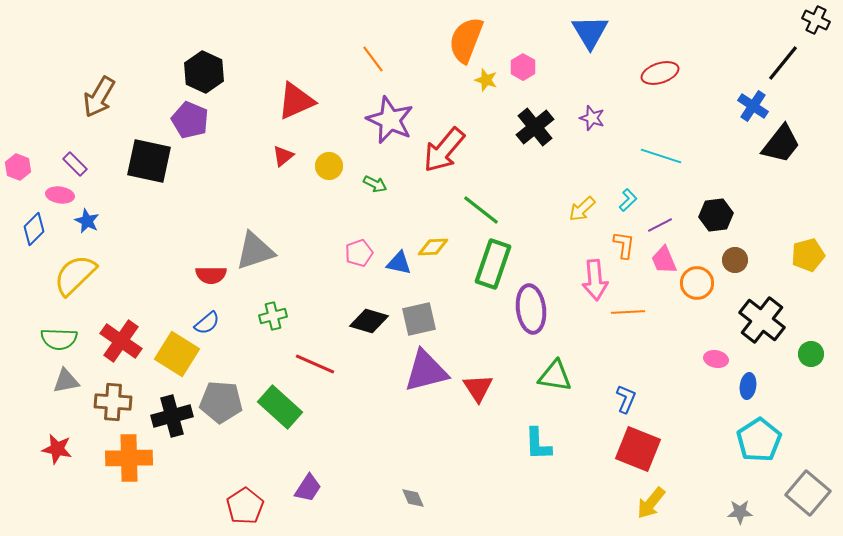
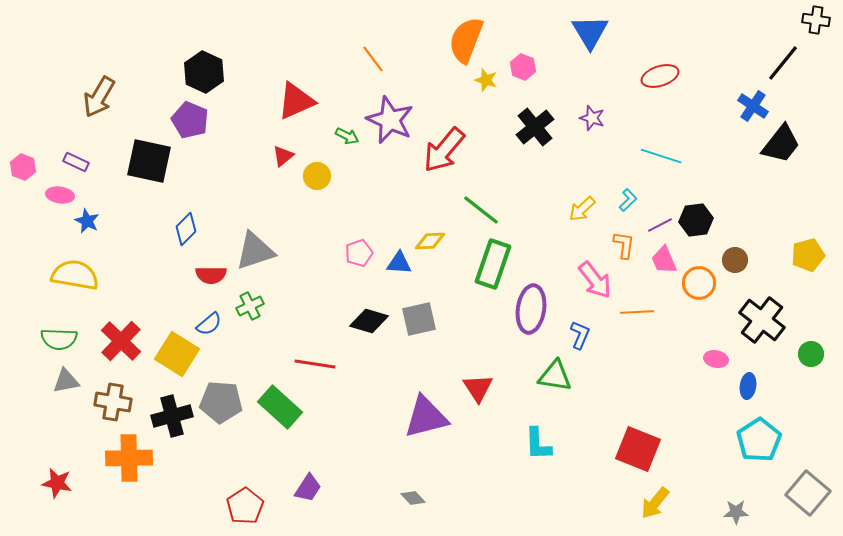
black cross at (816, 20): rotated 16 degrees counterclockwise
pink hexagon at (523, 67): rotated 10 degrees counterclockwise
red ellipse at (660, 73): moved 3 px down
purple rectangle at (75, 164): moved 1 px right, 2 px up; rotated 20 degrees counterclockwise
yellow circle at (329, 166): moved 12 px left, 10 px down
pink hexagon at (18, 167): moved 5 px right
green arrow at (375, 184): moved 28 px left, 48 px up
black hexagon at (716, 215): moved 20 px left, 5 px down
blue diamond at (34, 229): moved 152 px right
yellow diamond at (433, 247): moved 3 px left, 6 px up
blue triangle at (399, 263): rotated 8 degrees counterclockwise
yellow semicircle at (75, 275): rotated 54 degrees clockwise
pink arrow at (595, 280): rotated 33 degrees counterclockwise
orange circle at (697, 283): moved 2 px right
purple ellipse at (531, 309): rotated 15 degrees clockwise
orange line at (628, 312): moved 9 px right
green cross at (273, 316): moved 23 px left, 10 px up; rotated 12 degrees counterclockwise
blue semicircle at (207, 323): moved 2 px right, 1 px down
red cross at (121, 341): rotated 9 degrees clockwise
red line at (315, 364): rotated 15 degrees counterclockwise
purple triangle at (426, 371): moved 46 px down
blue L-shape at (626, 399): moved 46 px left, 64 px up
brown cross at (113, 402): rotated 6 degrees clockwise
red star at (57, 449): moved 34 px down
gray diamond at (413, 498): rotated 20 degrees counterclockwise
yellow arrow at (651, 503): moved 4 px right
gray star at (740, 512): moved 4 px left
